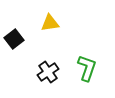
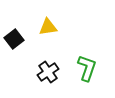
yellow triangle: moved 2 px left, 4 px down
